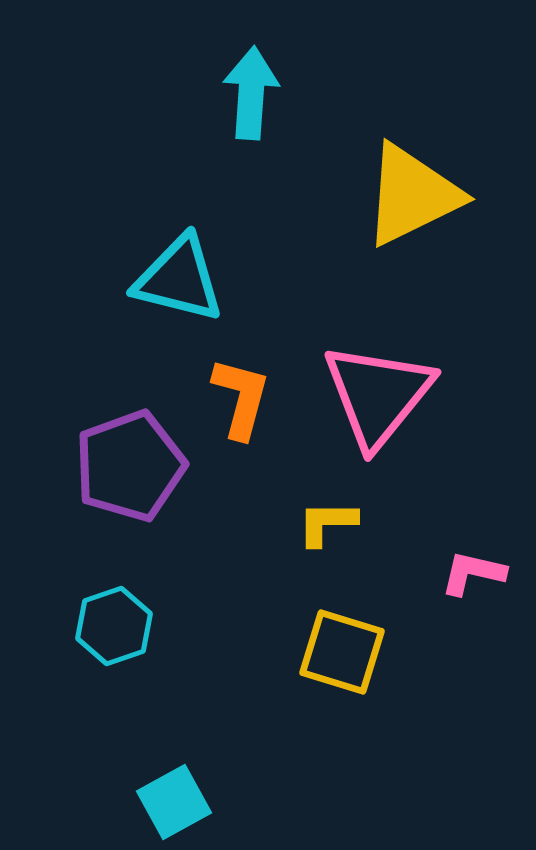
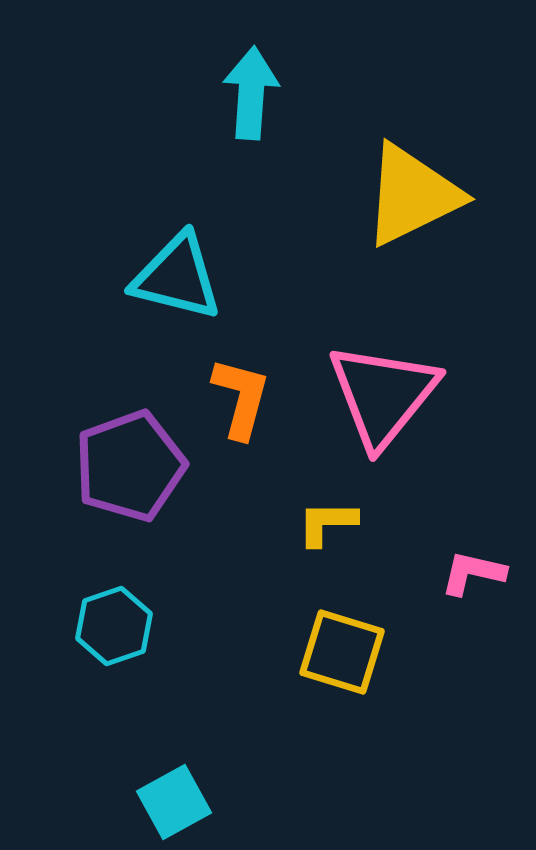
cyan triangle: moved 2 px left, 2 px up
pink triangle: moved 5 px right
